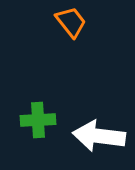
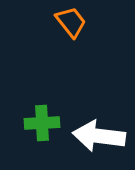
green cross: moved 4 px right, 3 px down
